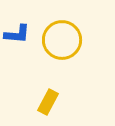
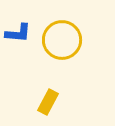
blue L-shape: moved 1 px right, 1 px up
